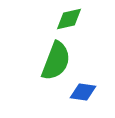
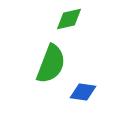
green semicircle: moved 5 px left, 3 px down
